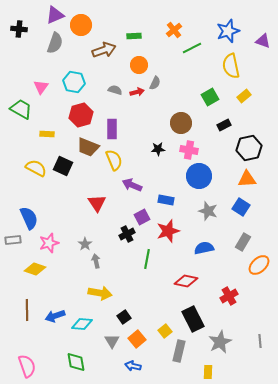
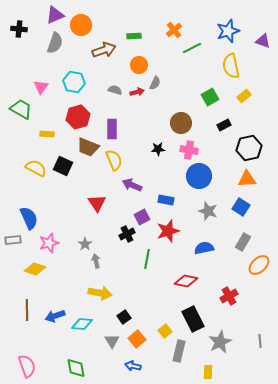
red hexagon at (81, 115): moved 3 px left, 2 px down
green diamond at (76, 362): moved 6 px down
